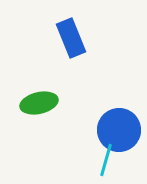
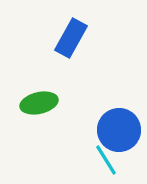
blue rectangle: rotated 51 degrees clockwise
cyan line: rotated 48 degrees counterclockwise
